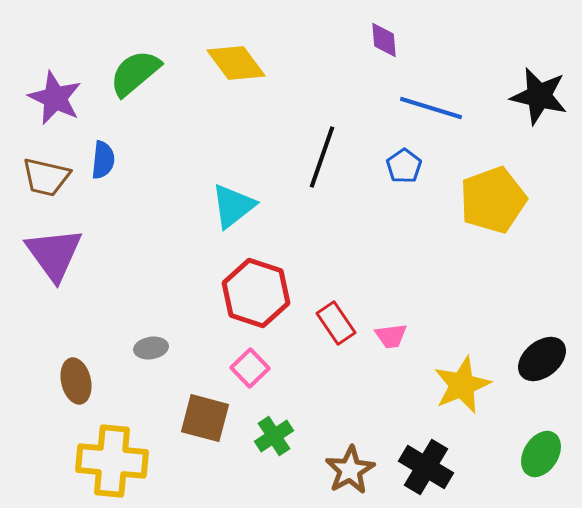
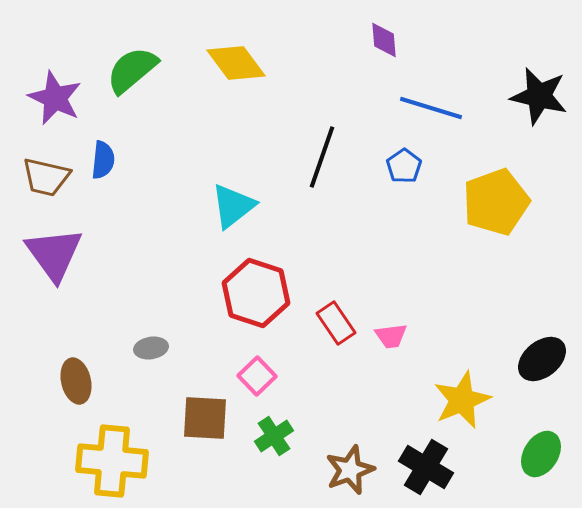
green semicircle: moved 3 px left, 3 px up
yellow pentagon: moved 3 px right, 2 px down
pink square: moved 7 px right, 8 px down
yellow star: moved 15 px down
brown square: rotated 12 degrees counterclockwise
brown star: rotated 9 degrees clockwise
